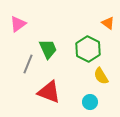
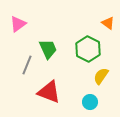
gray line: moved 1 px left, 1 px down
yellow semicircle: rotated 66 degrees clockwise
